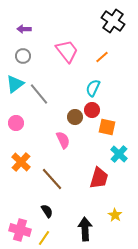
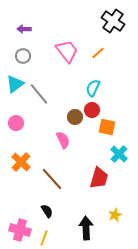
orange line: moved 4 px left, 4 px up
yellow star: rotated 16 degrees clockwise
black arrow: moved 1 px right, 1 px up
yellow line: rotated 14 degrees counterclockwise
